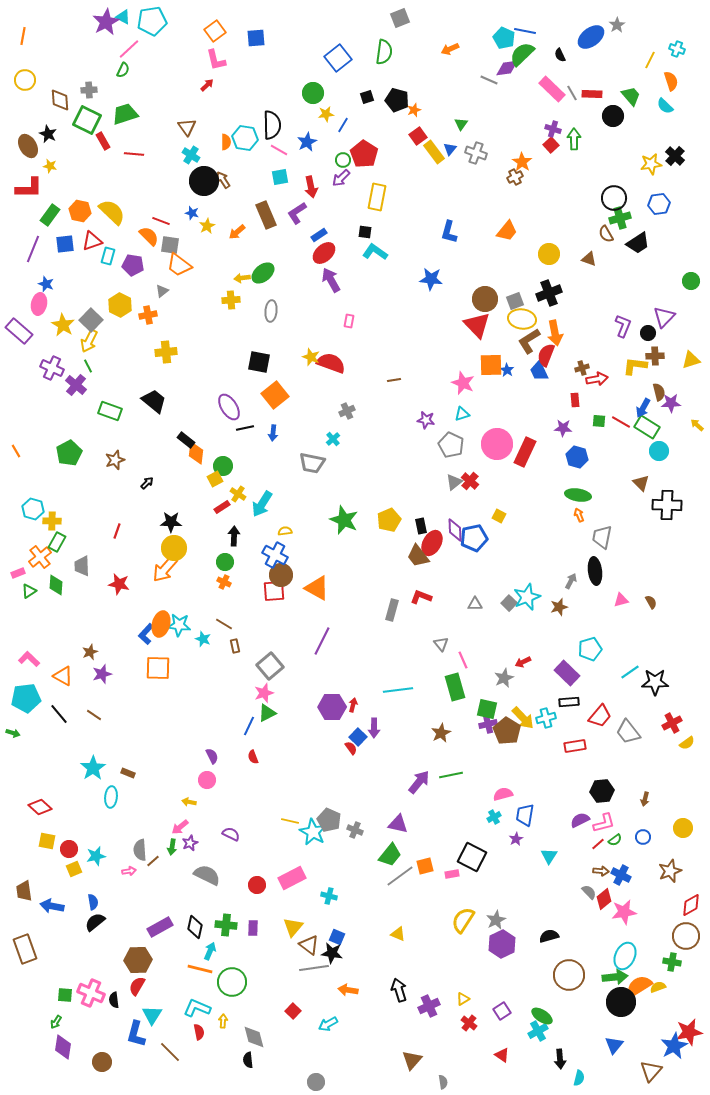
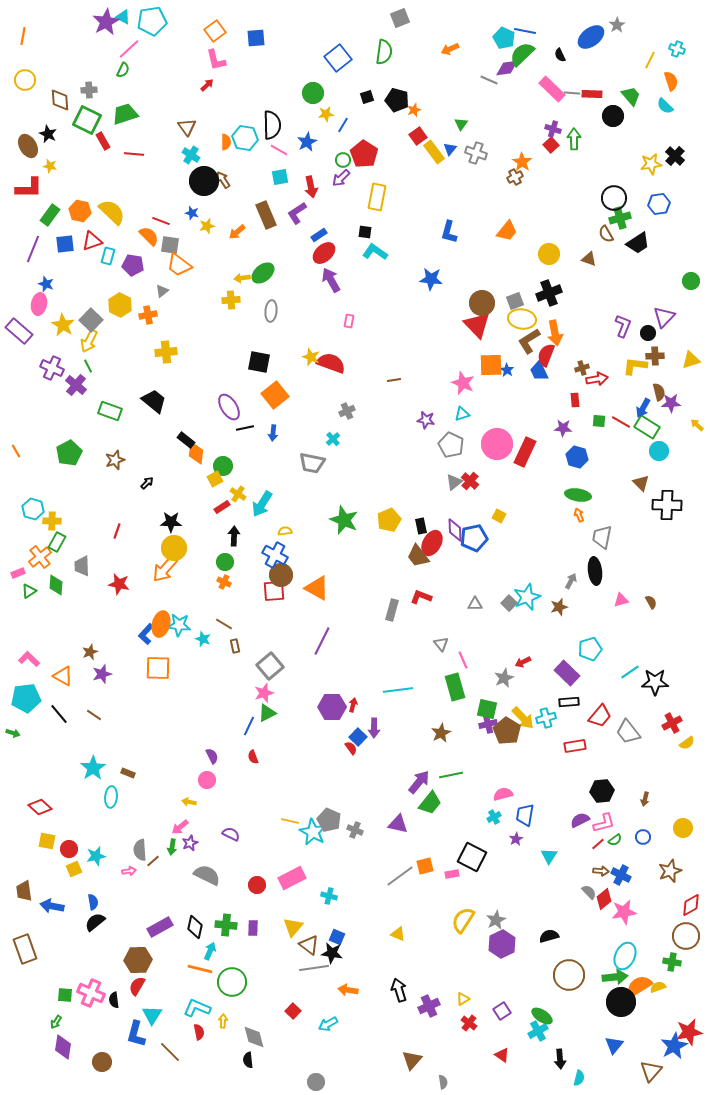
gray line at (572, 93): rotated 56 degrees counterclockwise
yellow star at (207, 226): rotated 14 degrees clockwise
brown circle at (485, 299): moved 3 px left, 4 px down
green trapezoid at (390, 855): moved 40 px right, 52 px up
